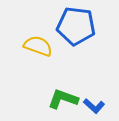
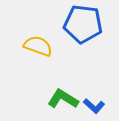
blue pentagon: moved 7 px right, 2 px up
green L-shape: rotated 12 degrees clockwise
